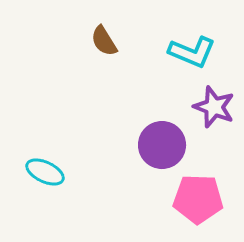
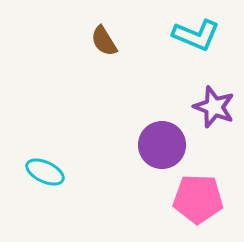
cyan L-shape: moved 4 px right, 17 px up
